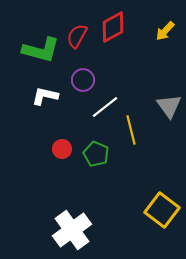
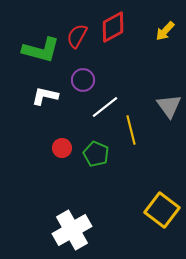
red circle: moved 1 px up
white cross: rotated 6 degrees clockwise
